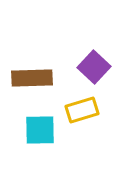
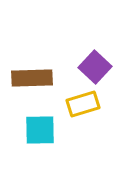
purple square: moved 1 px right
yellow rectangle: moved 1 px right, 6 px up
